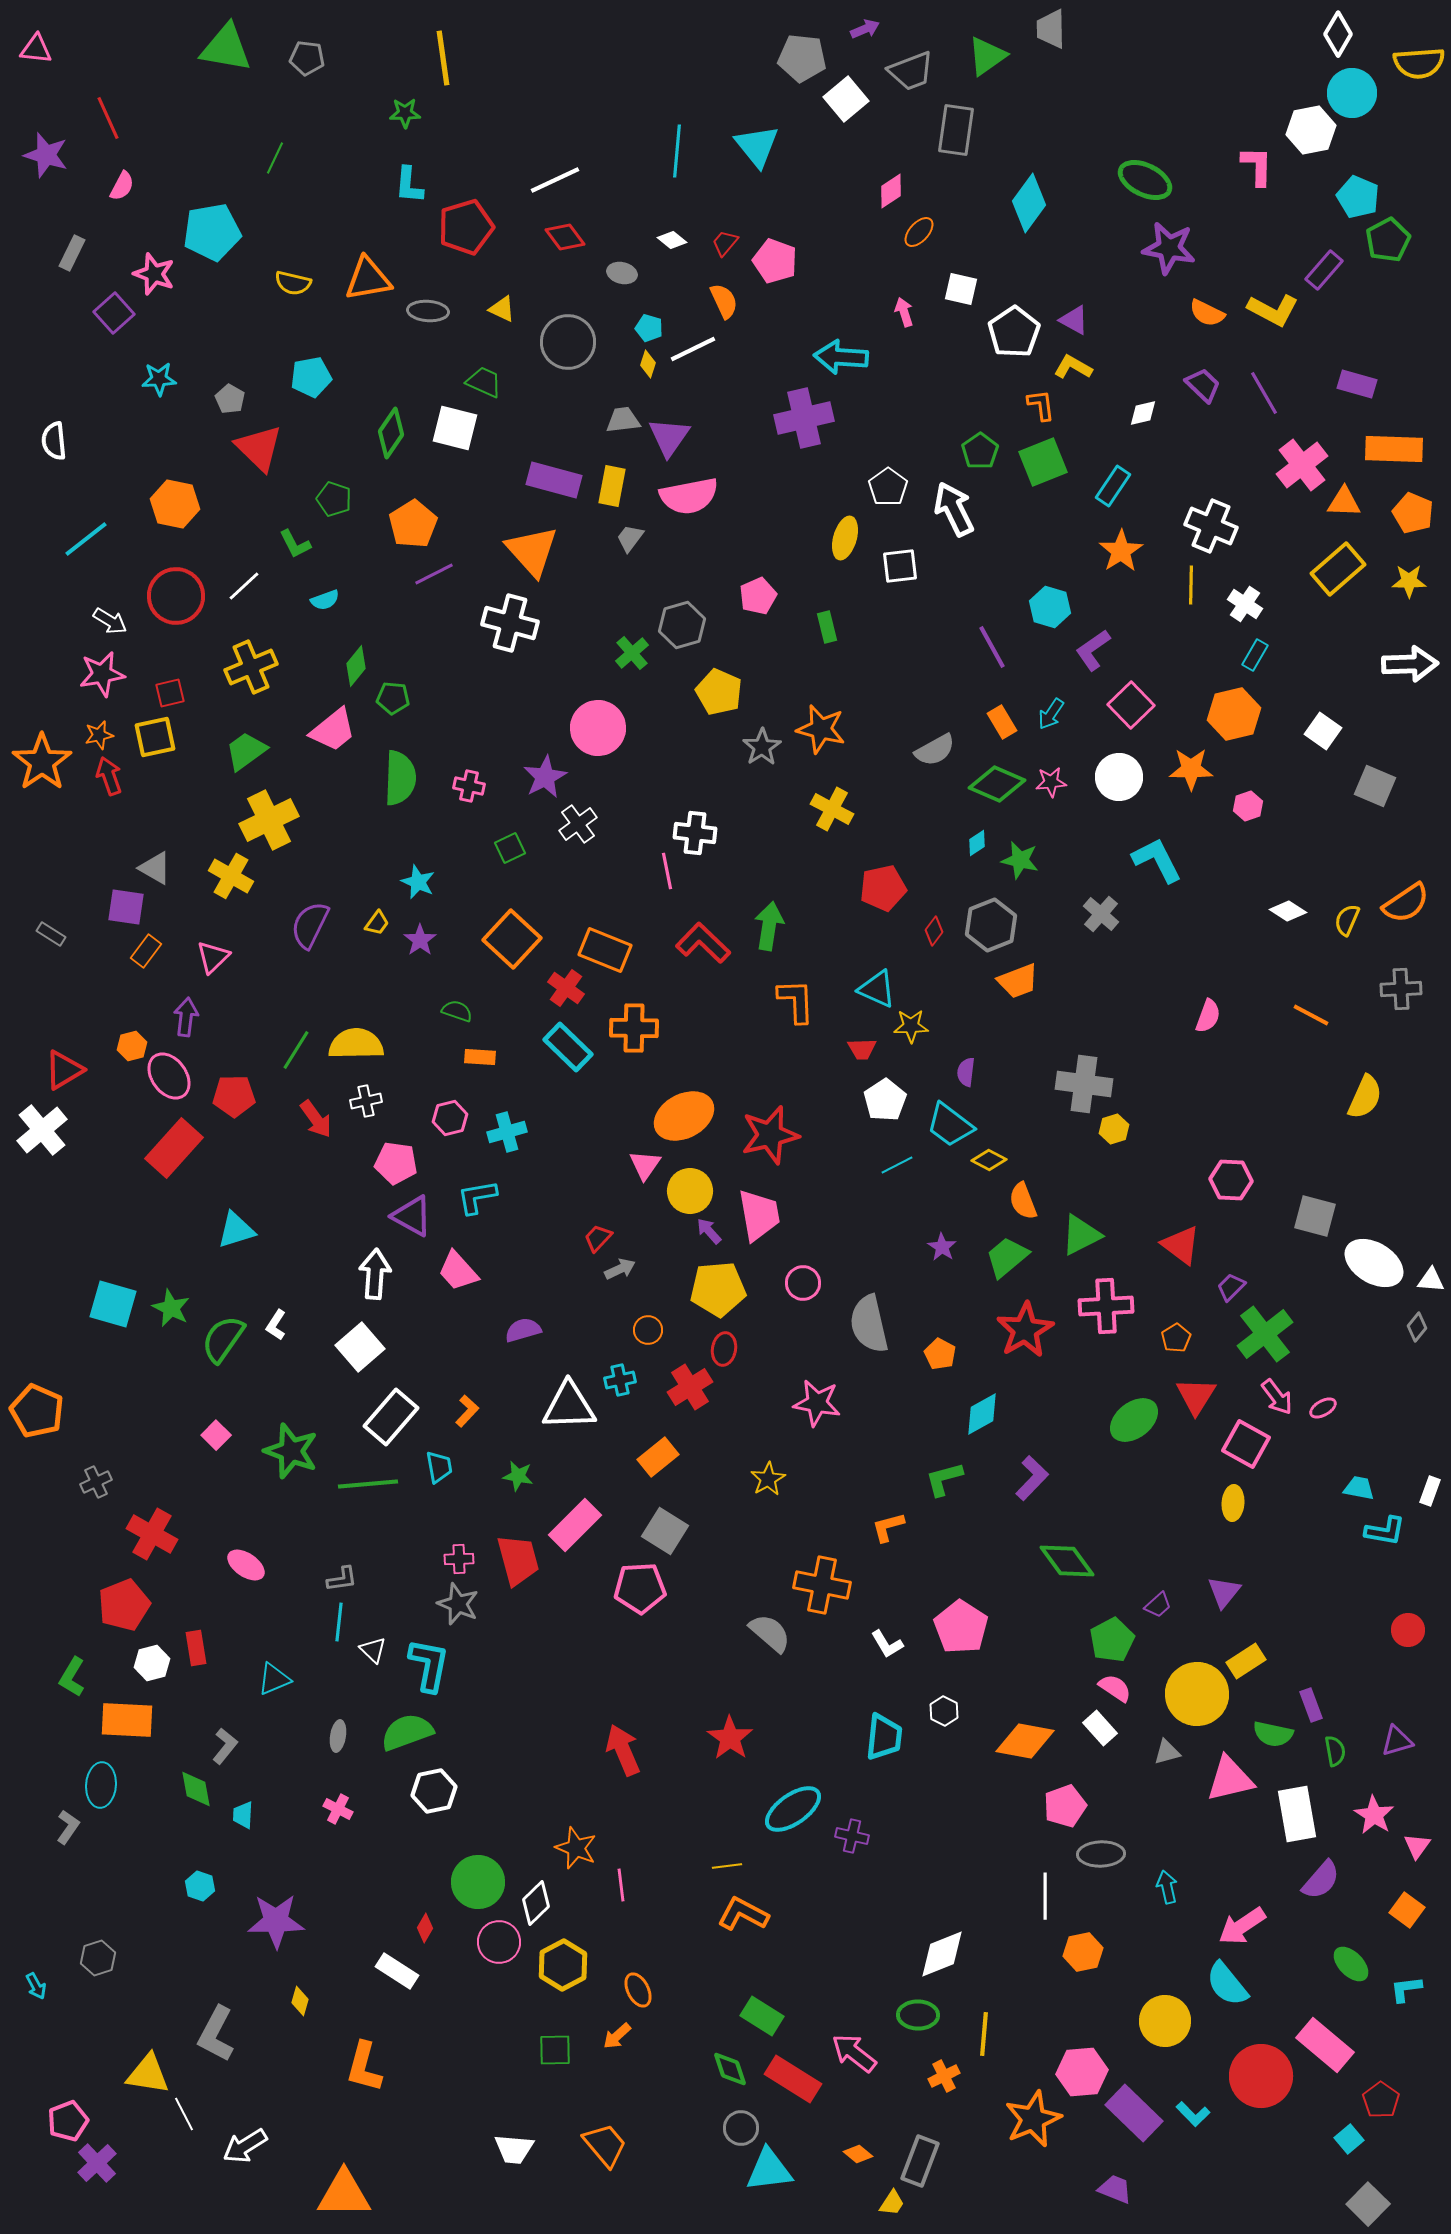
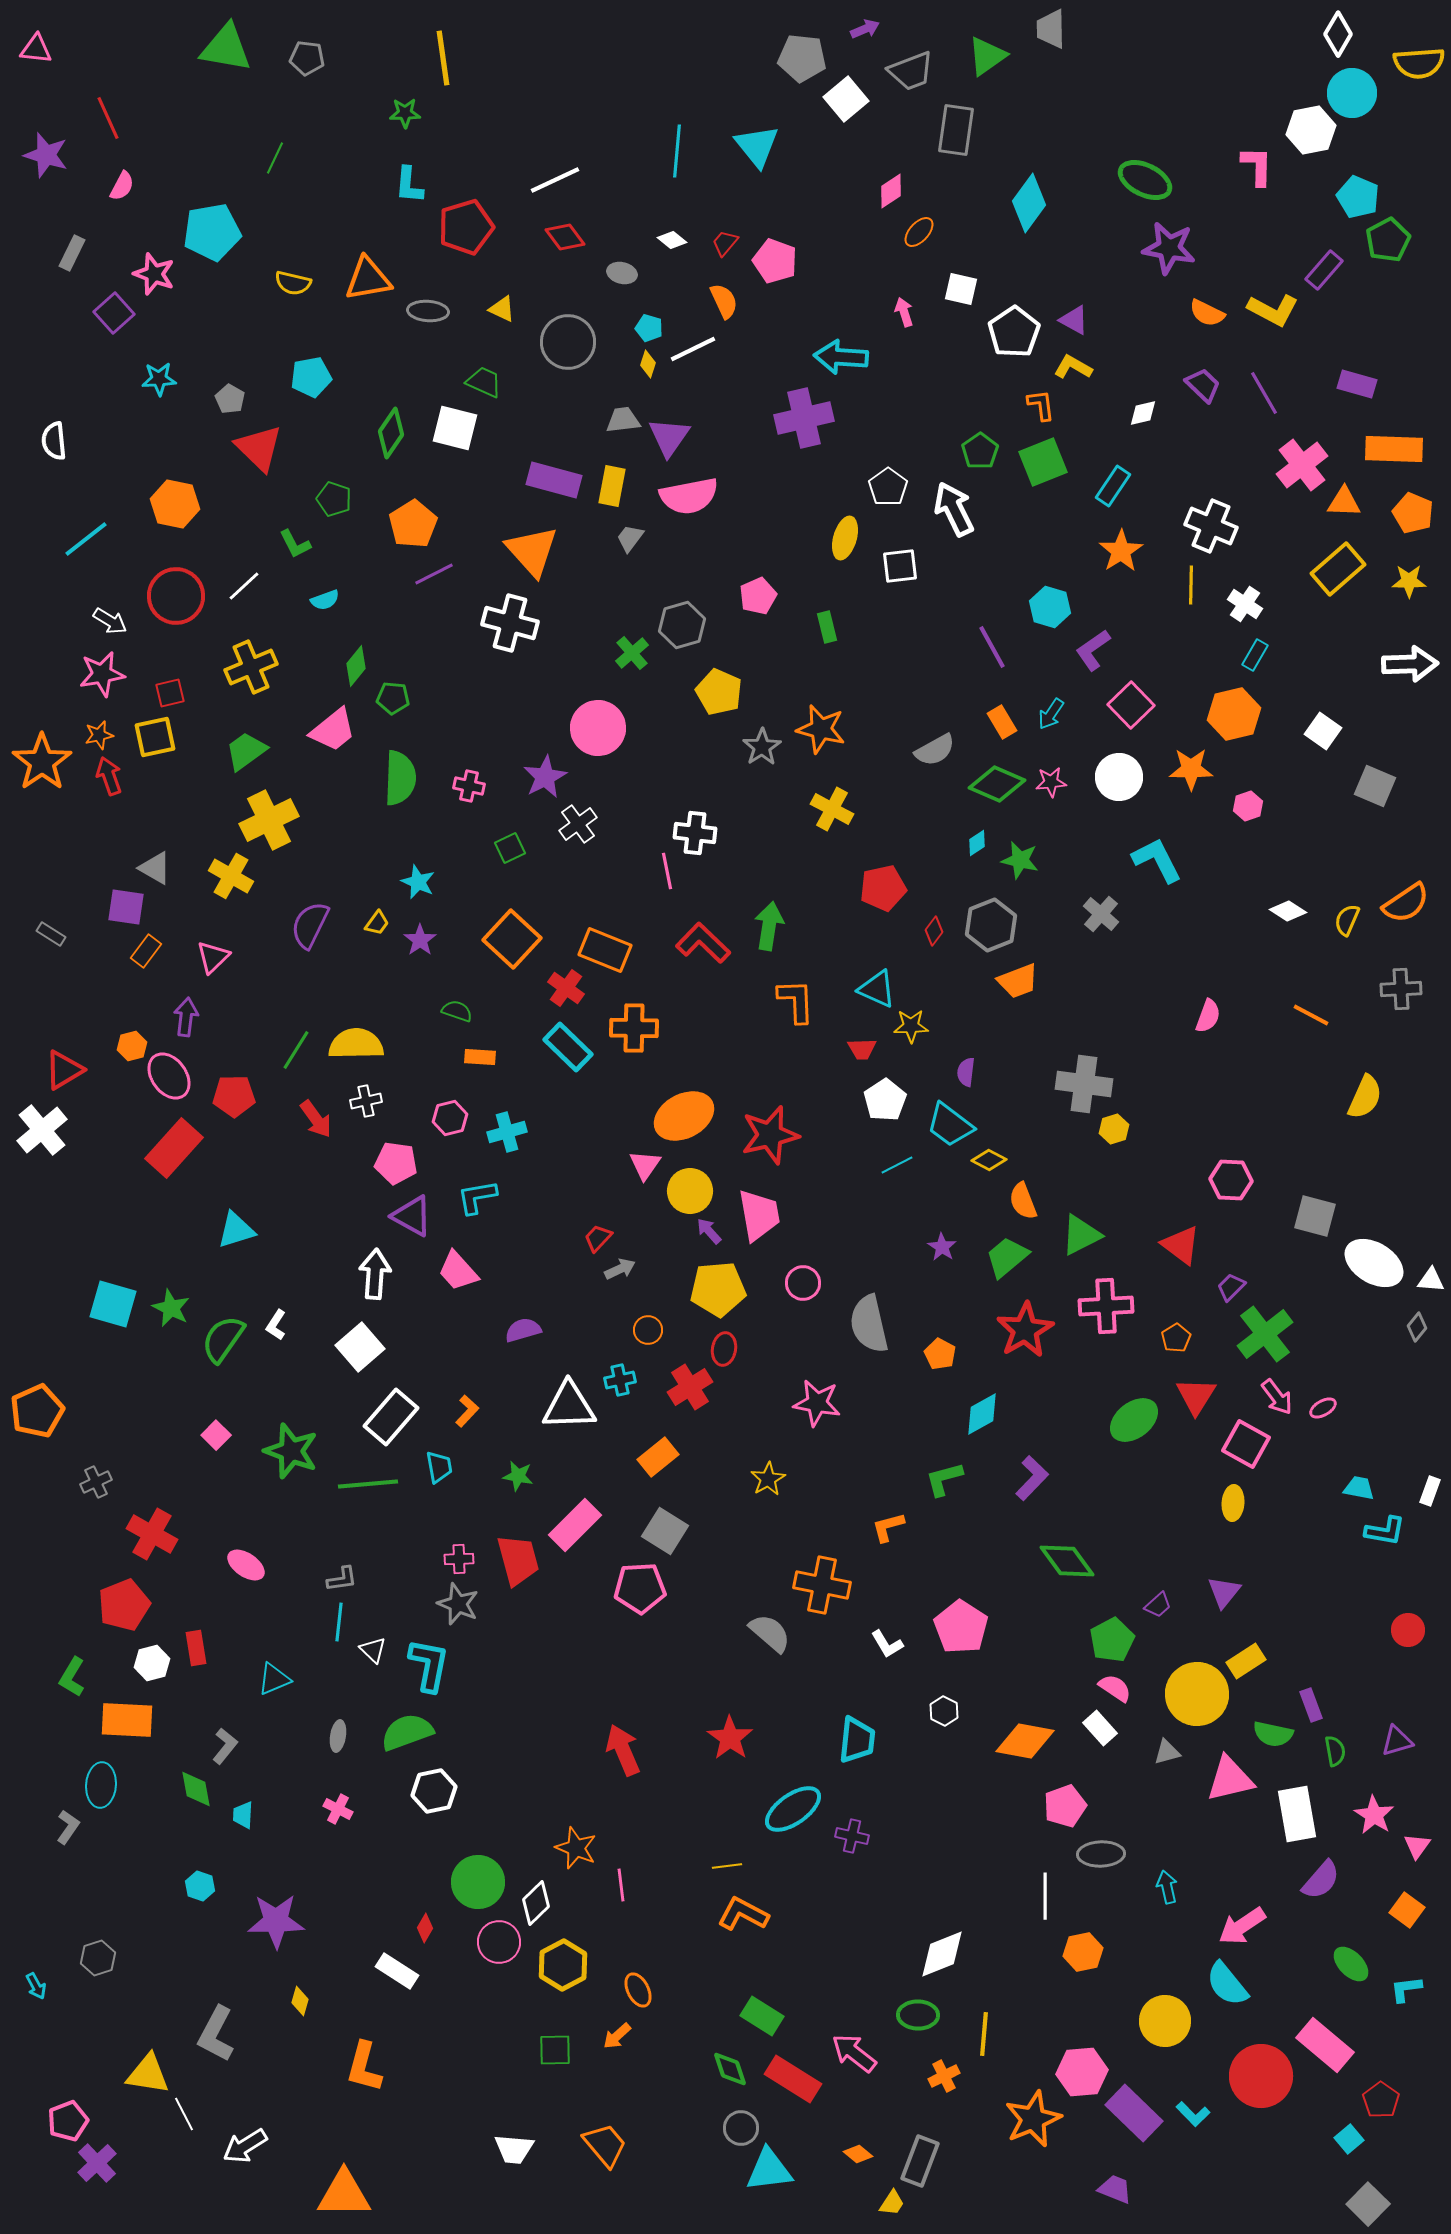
orange pentagon at (37, 1411): rotated 24 degrees clockwise
cyan trapezoid at (884, 1737): moved 27 px left, 3 px down
